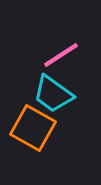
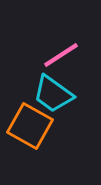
orange square: moved 3 px left, 2 px up
